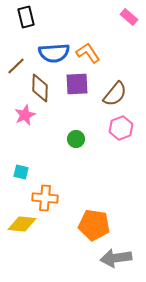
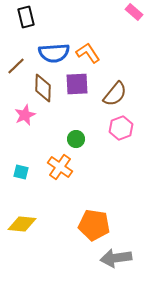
pink rectangle: moved 5 px right, 5 px up
brown diamond: moved 3 px right
orange cross: moved 15 px right, 31 px up; rotated 30 degrees clockwise
